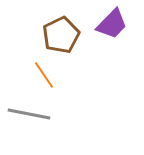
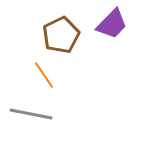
gray line: moved 2 px right
